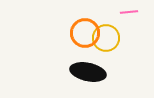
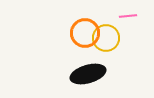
pink line: moved 1 px left, 4 px down
black ellipse: moved 2 px down; rotated 28 degrees counterclockwise
